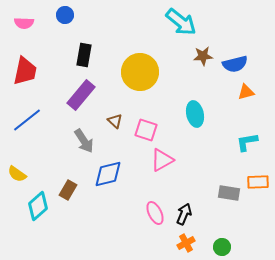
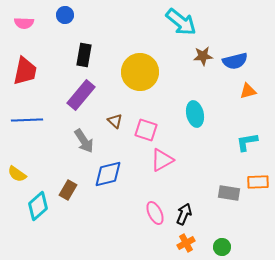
blue semicircle: moved 3 px up
orange triangle: moved 2 px right, 1 px up
blue line: rotated 36 degrees clockwise
